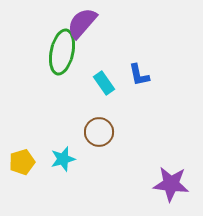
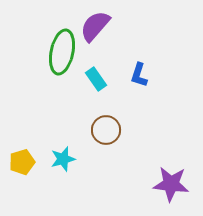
purple semicircle: moved 13 px right, 3 px down
blue L-shape: rotated 30 degrees clockwise
cyan rectangle: moved 8 px left, 4 px up
brown circle: moved 7 px right, 2 px up
